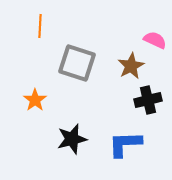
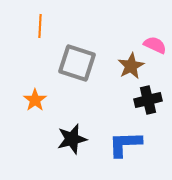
pink semicircle: moved 5 px down
